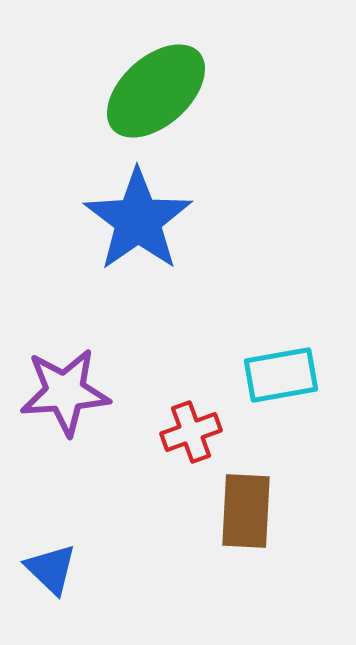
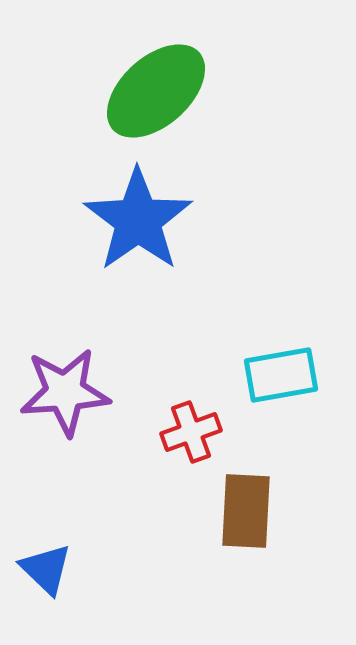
blue triangle: moved 5 px left
